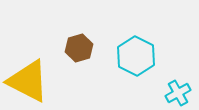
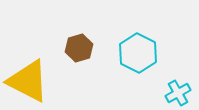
cyan hexagon: moved 2 px right, 3 px up
